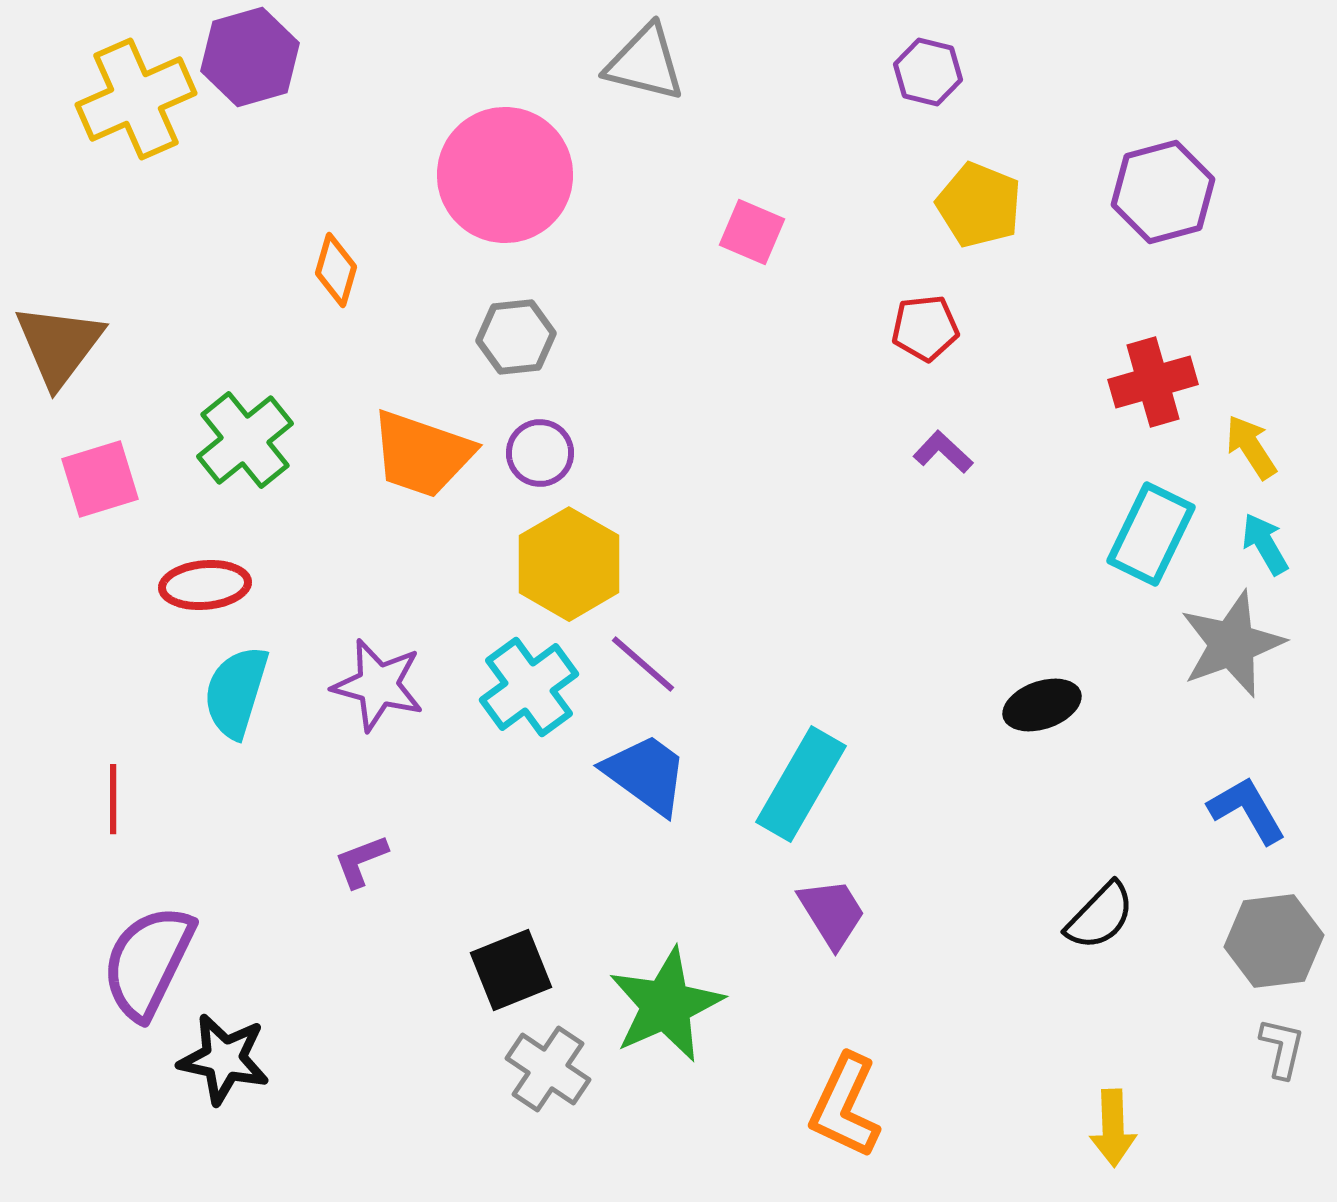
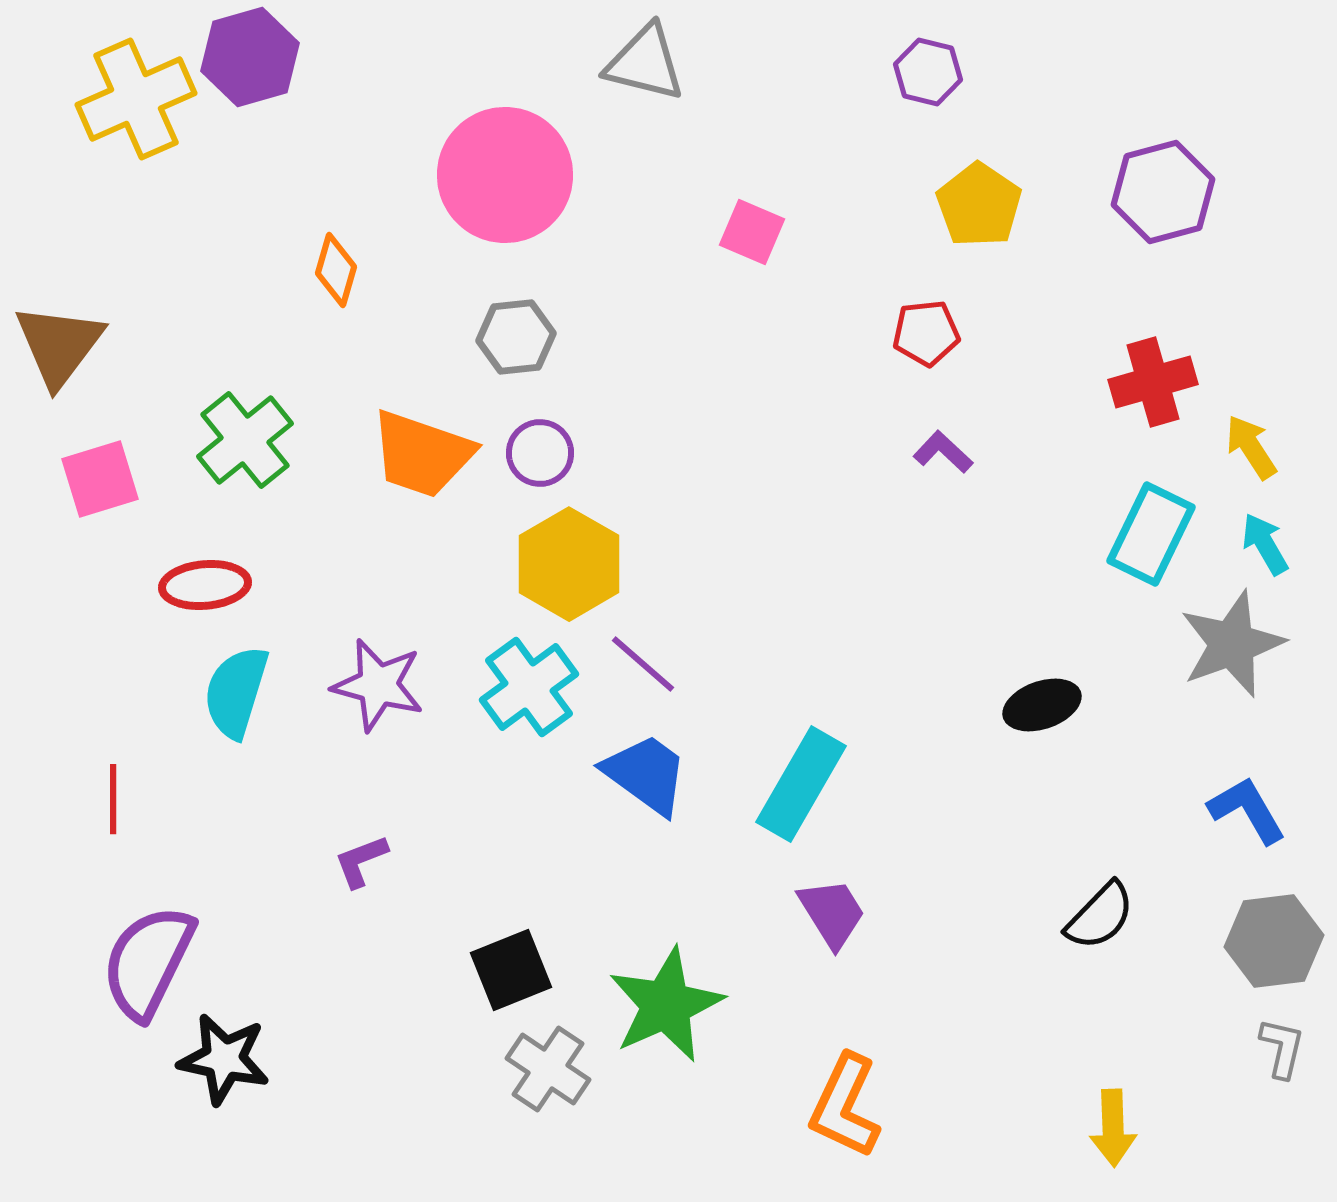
yellow pentagon at (979, 205): rotated 12 degrees clockwise
red pentagon at (925, 328): moved 1 px right, 5 px down
